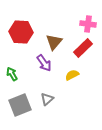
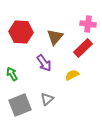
brown triangle: moved 1 px right, 5 px up
